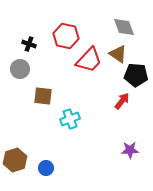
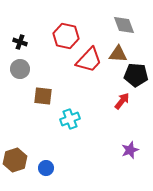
gray diamond: moved 2 px up
black cross: moved 9 px left, 2 px up
brown triangle: rotated 30 degrees counterclockwise
purple star: rotated 18 degrees counterclockwise
